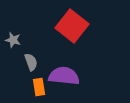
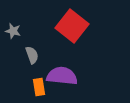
gray star: moved 9 px up
gray semicircle: moved 1 px right, 7 px up
purple semicircle: moved 2 px left
